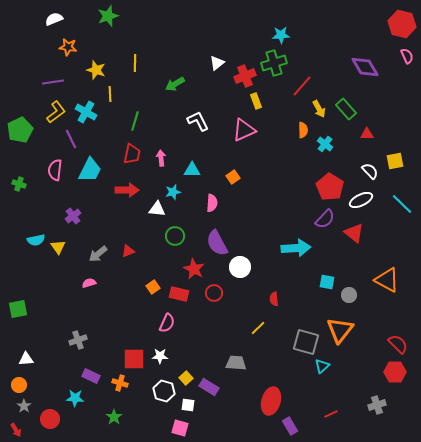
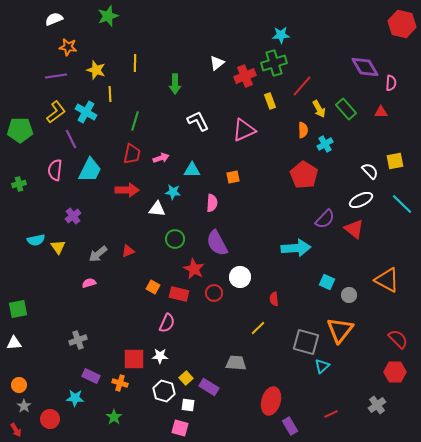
pink semicircle at (407, 56): moved 16 px left, 27 px down; rotated 28 degrees clockwise
purple line at (53, 82): moved 3 px right, 6 px up
green arrow at (175, 84): rotated 60 degrees counterclockwise
yellow rectangle at (256, 101): moved 14 px right
green pentagon at (20, 130): rotated 25 degrees clockwise
red triangle at (367, 134): moved 14 px right, 22 px up
cyan cross at (325, 144): rotated 21 degrees clockwise
pink arrow at (161, 158): rotated 77 degrees clockwise
orange square at (233, 177): rotated 24 degrees clockwise
green cross at (19, 184): rotated 32 degrees counterclockwise
red pentagon at (330, 187): moved 26 px left, 12 px up
cyan star at (173, 192): rotated 21 degrees clockwise
red triangle at (354, 233): moved 4 px up
green circle at (175, 236): moved 3 px down
white circle at (240, 267): moved 10 px down
cyan square at (327, 282): rotated 14 degrees clockwise
orange square at (153, 287): rotated 24 degrees counterclockwise
red semicircle at (398, 344): moved 5 px up
white triangle at (26, 359): moved 12 px left, 16 px up
gray cross at (377, 405): rotated 18 degrees counterclockwise
